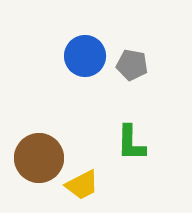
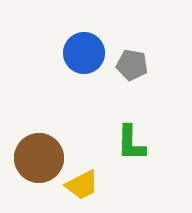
blue circle: moved 1 px left, 3 px up
